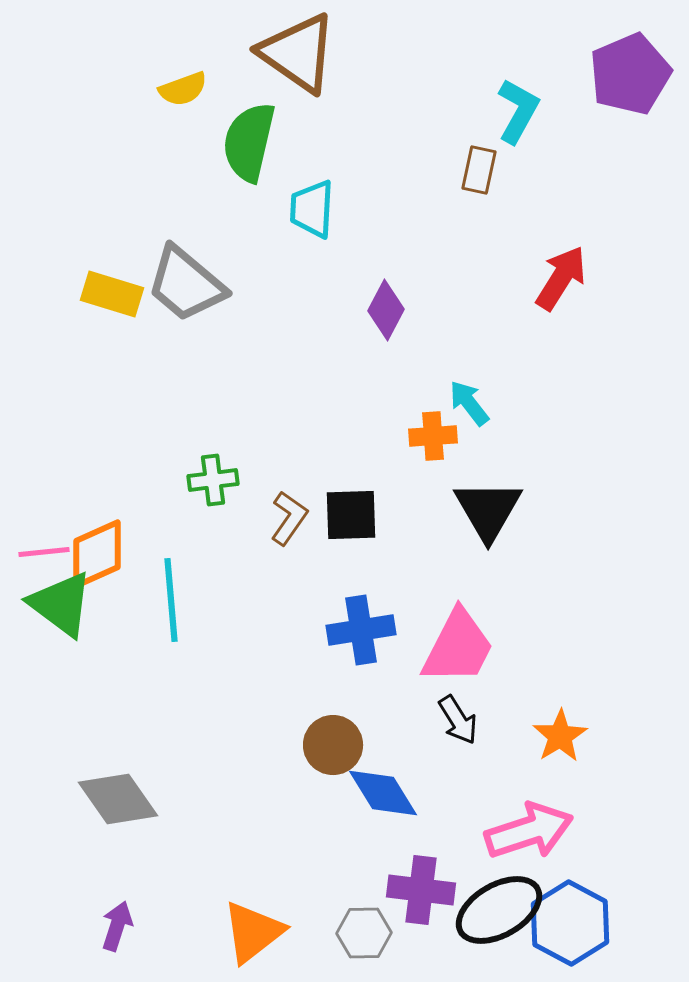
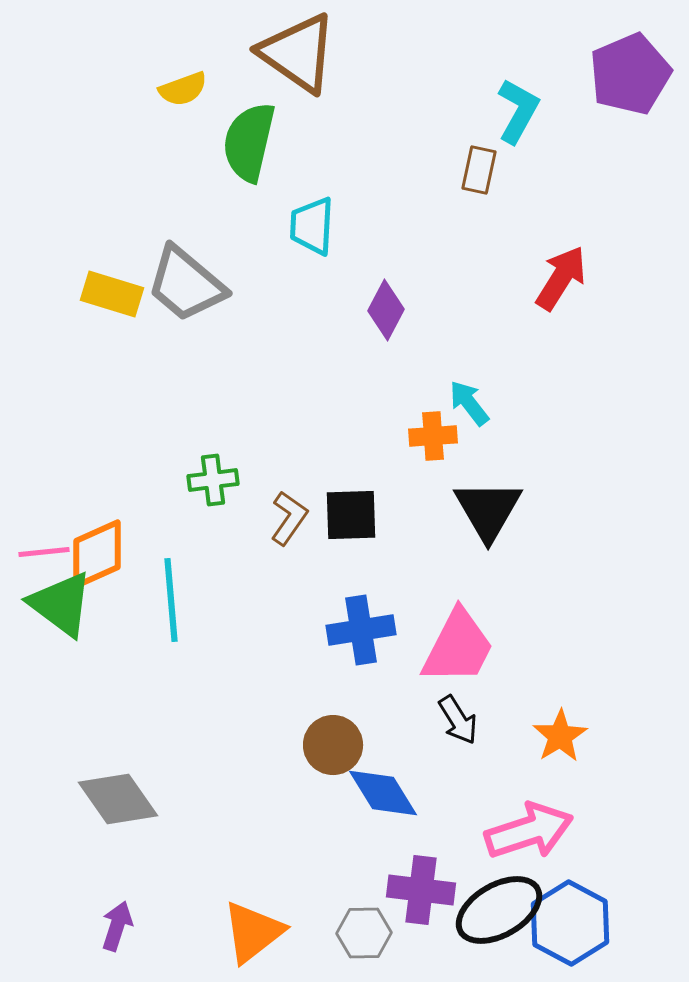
cyan trapezoid: moved 17 px down
